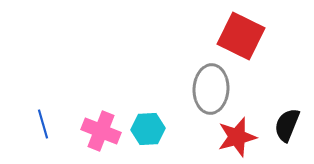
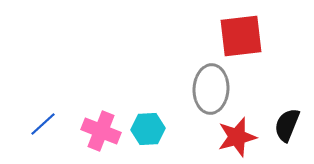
red square: rotated 33 degrees counterclockwise
blue line: rotated 64 degrees clockwise
